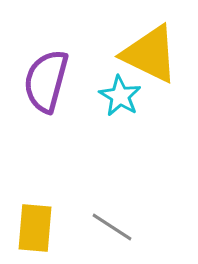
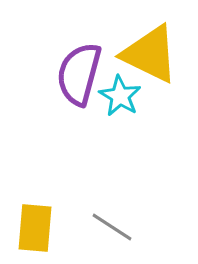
purple semicircle: moved 33 px right, 7 px up
